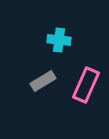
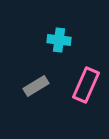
gray rectangle: moved 7 px left, 5 px down
